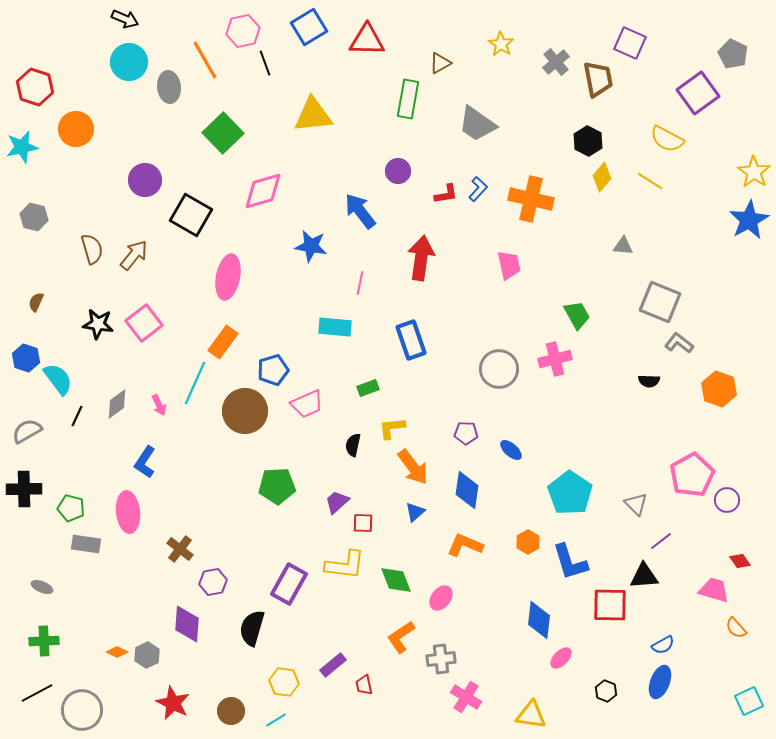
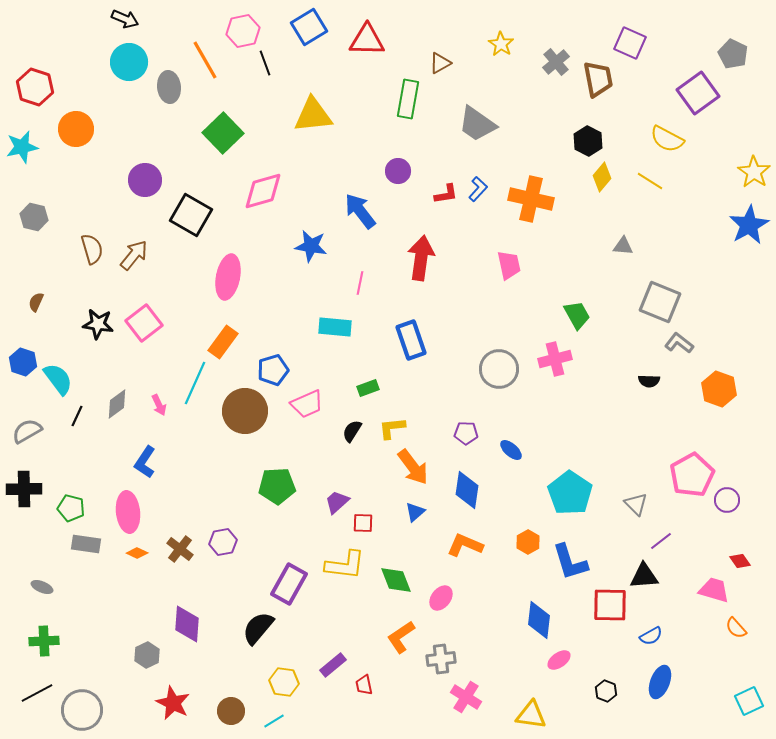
blue star at (749, 220): moved 5 px down
blue hexagon at (26, 358): moved 3 px left, 4 px down
black semicircle at (353, 445): moved 1 px left, 14 px up; rotated 20 degrees clockwise
purple hexagon at (213, 582): moved 10 px right, 40 px up
black semicircle at (252, 628): moved 6 px right; rotated 24 degrees clockwise
blue semicircle at (663, 645): moved 12 px left, 9 px up
orange diamond at (117, 652): moved 20 px right, 99 px up
pink ellipse at (561, 658): moved 2 px left, 2 px down; rotated 10 degrees clockwise
cyan line at (276, 720): moved 2 px left, 1 px down
